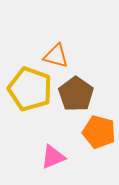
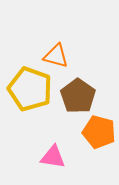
brown pentagon: moved 2 px right, 2 px down
pink triangle: rotated 32 degrees clockwise
